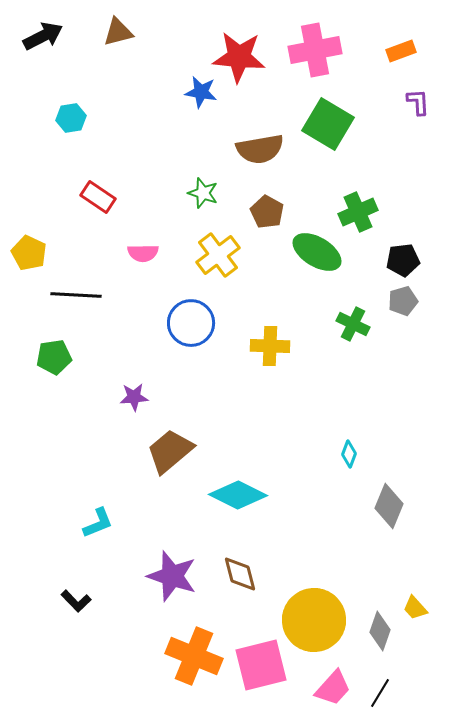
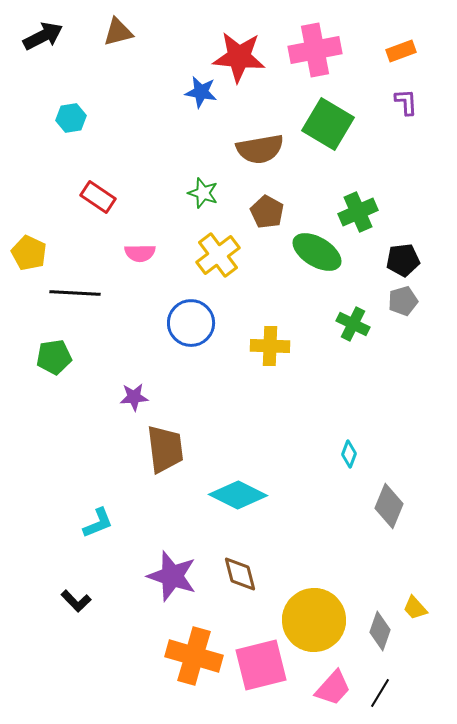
purple L-shape at (418, 102): moved 12 px left
pink semicircle at (143, 253): moved 3 px left
black line at (76, 295): moved 1 px left, 2 px up
brown trapezoid at (170, 451): moved 5 px left, 2 px up; rotated 123 degrees clockwise
orange cross at (194, 656): rotated 6 degrees counterclockwise
